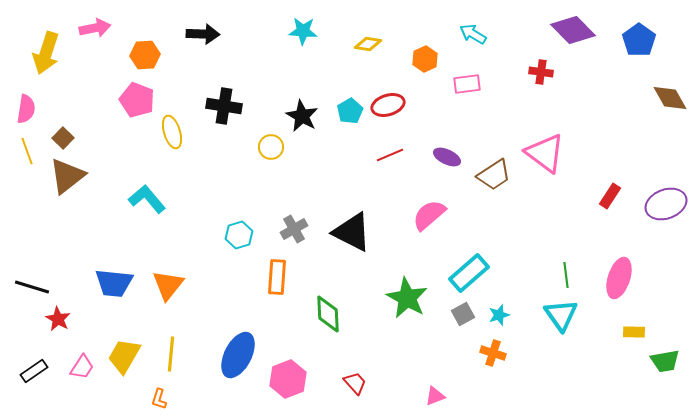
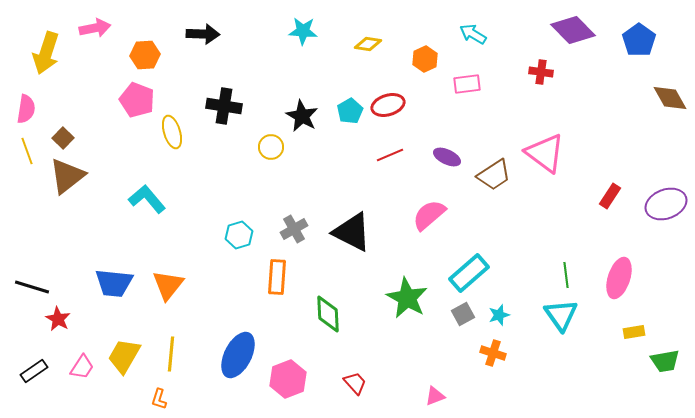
yellow rectangle at (634, 332): rotated 10 degrees counterclockwise
